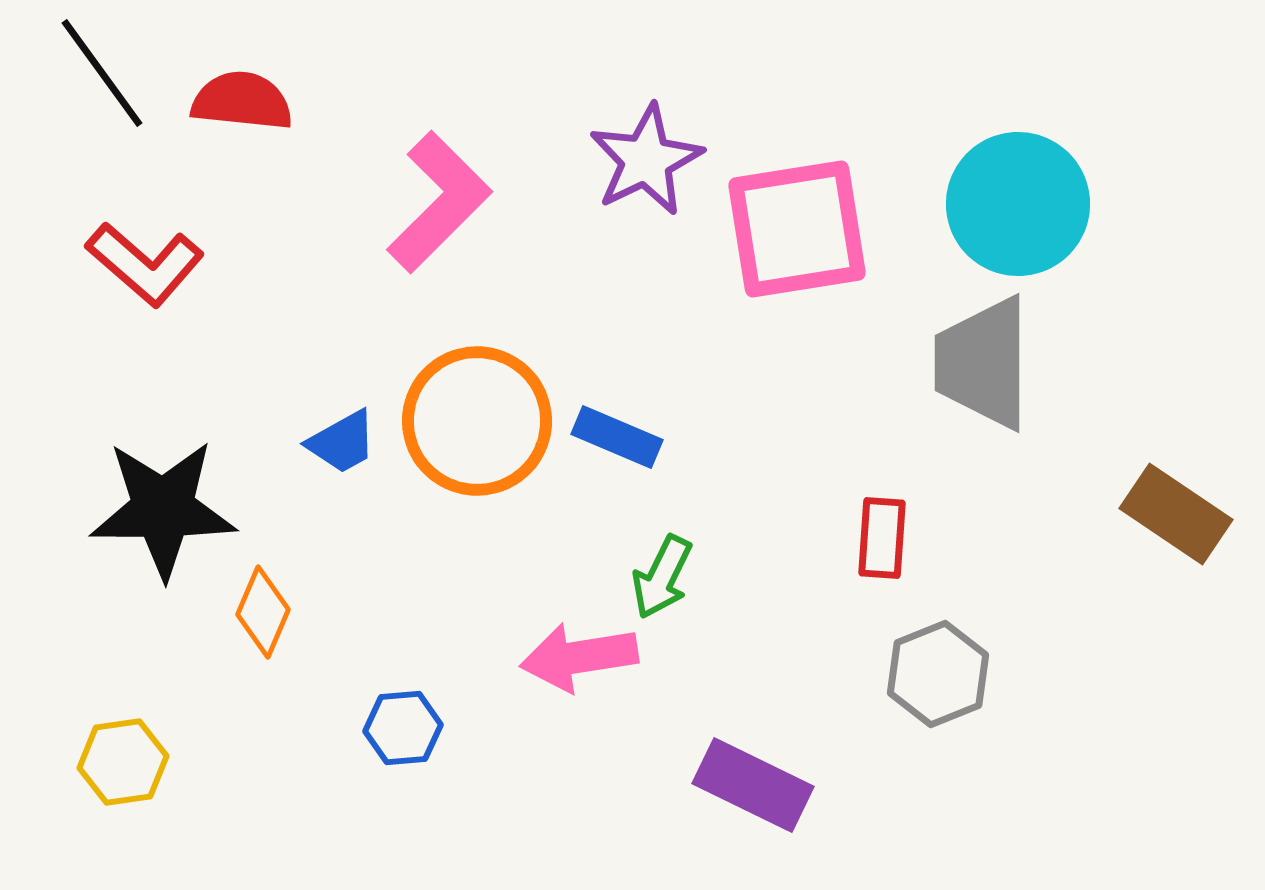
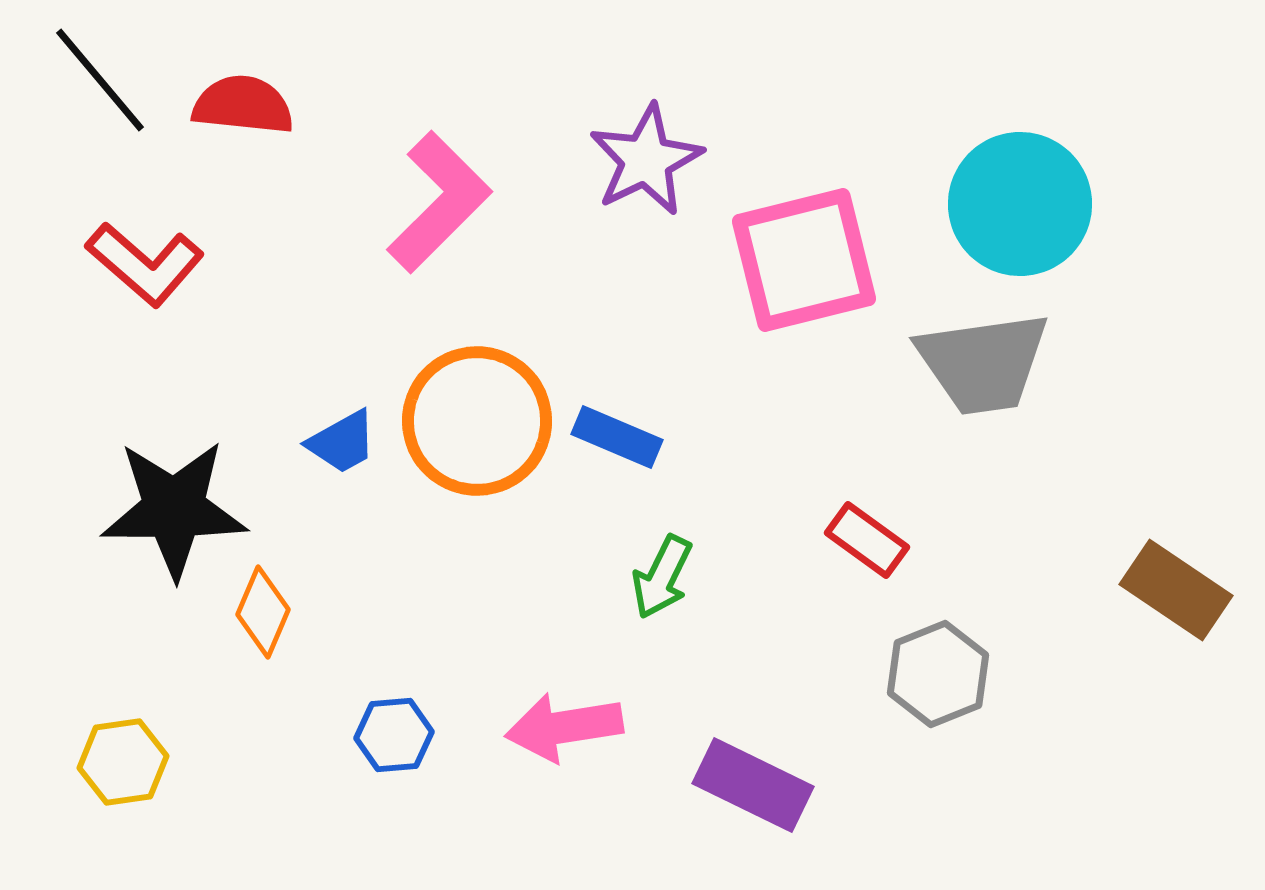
black line: moved 2 px left, 7 px down; rotated 4 degrees counterclockwise
red semicircle: moved 1 px right, 4 px down
cyan circle: moved 2 px right
pink square: moved 7 px right, 31 px down; rotated 5 degrees counterclockwise
gray trapezoid: rotated 98 degrees counterclockwise
black star: moved 11 px right
brown rectangle: moved 76 px down
red rectangle: moved 15 px left, 2 px down; rotated 58 degrees counterclockwise
pink arrow: moved 15 px left, 70 px down
blue hexagon: moved 9 px left, 7 px down
